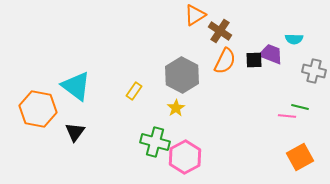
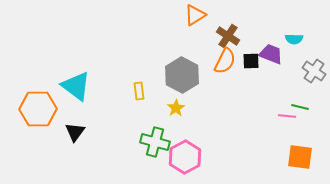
brown cross: moved 8 px right, 5 px down
black square: moved 3 px left, 1 px down
gray cross: rotated 20 degrees clockwise
yellow rectangle: moved 5 px right; rotated 42 degrees counterclockwise
orange hexagon: rotated 12 degrees counterclockwise
orange square: rotated 36 degrees clockwise
